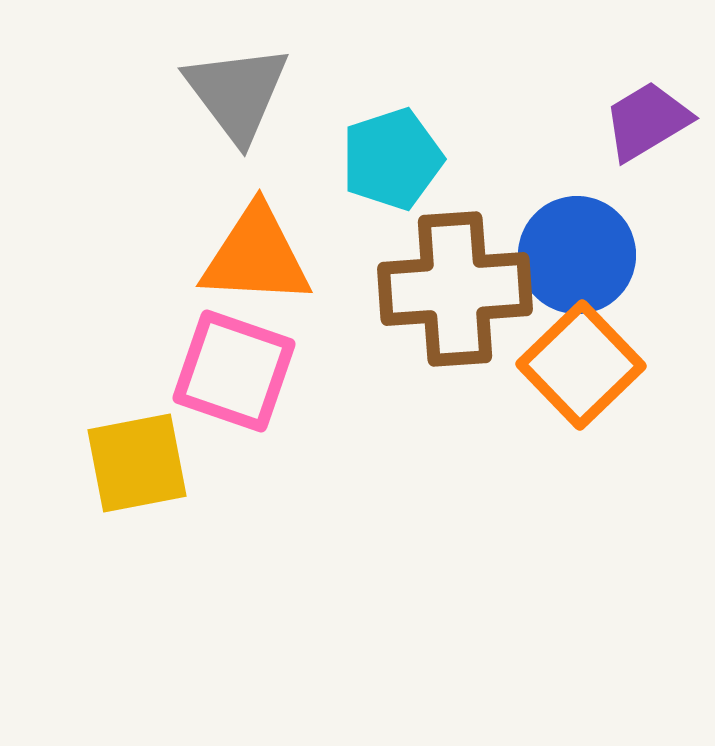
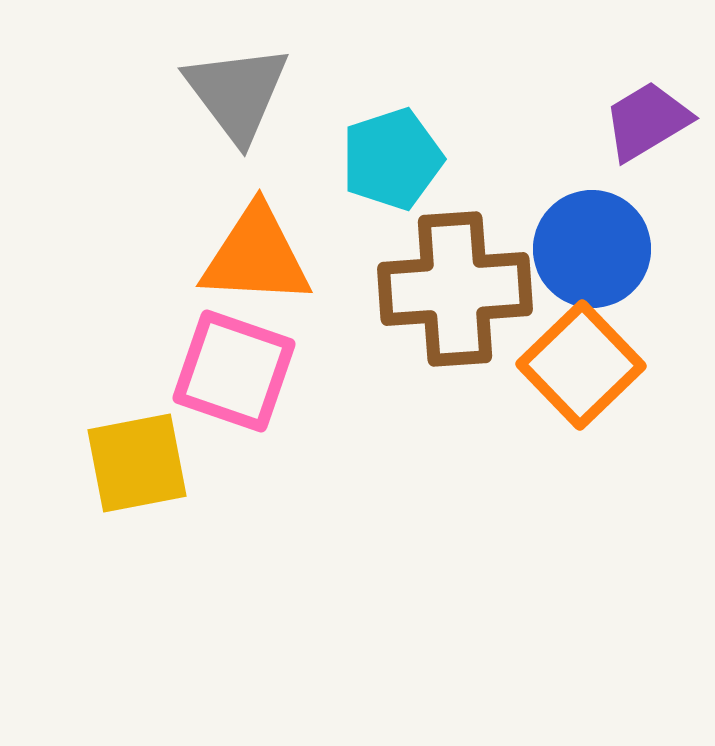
blue circle: moved 15 px right, 6 px up
